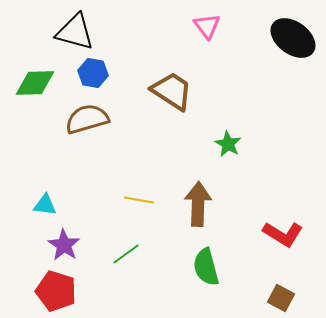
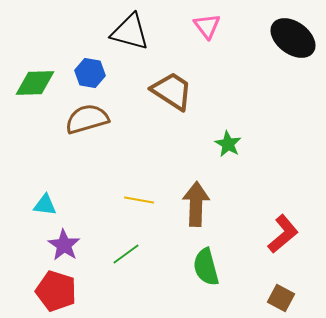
black triangle: moved 55 px right
blue hexagon: moved 3 px left
brown arrow: moved 2 px left
red L-shape: rotated 72 degrees counterclockwise
